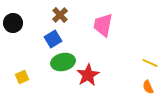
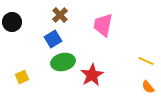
black circle: moved 1 px left, 1 px up
yellow line: moved 4 px left, 2 px up
red star: moved 4 px right
orange semicircle: rotated 16 degrees counterclockwise
